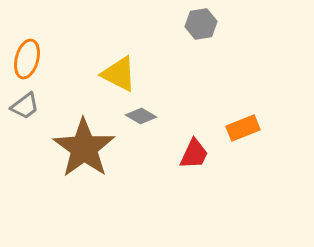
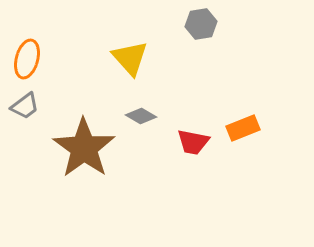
yellow triangle: moved 11 px right, 16 px up; rotated 21 degrees clockwise
red trapezoid: moved 1 px left, 12 px up; rotated 76 degrees clockwise
